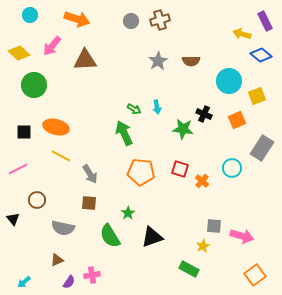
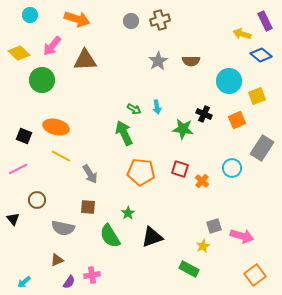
green circle at (34, 85): moved 8 px right, 5 px up
black square at (24, 132): moved 4 px down; rotated 21 degrees clockwise
brown square at (89, 203): moved 1 px left, 4 px down
gray square at (214, 226): rotated 21 degrees counterclockwise
